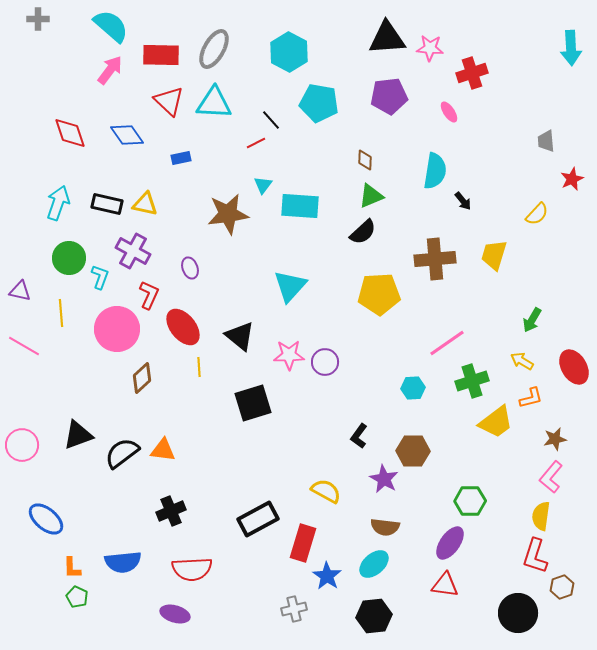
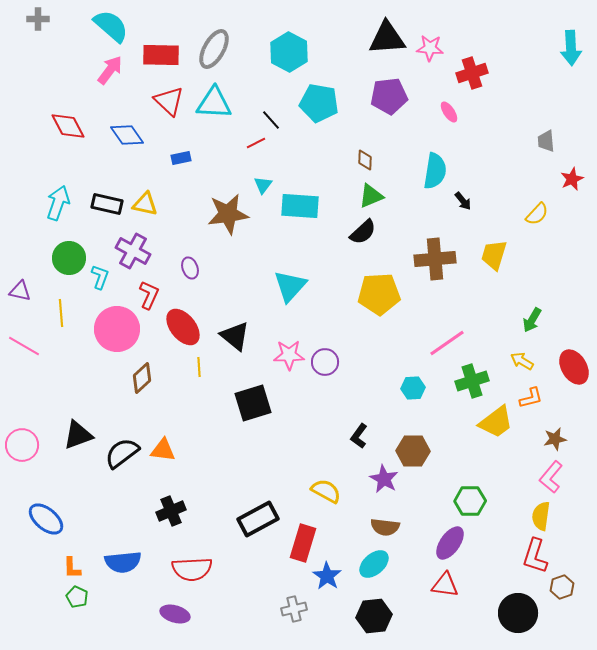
red diamond at (70, 133): moved 2 px left, 7 px up; rotated 9 degrees counterclockwise
black triangle at (240, 336): moved 5 px left
